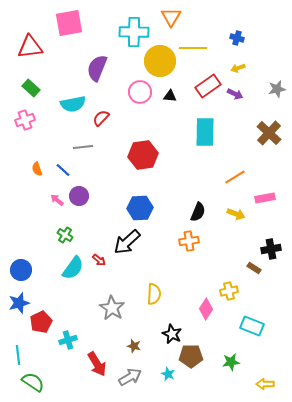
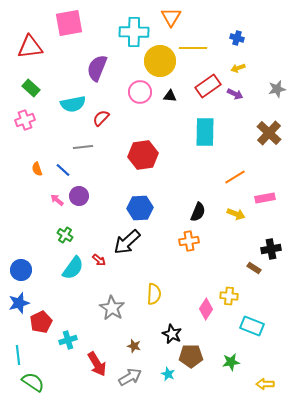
yellow cross at (229, 291): moved 5 px down; rotated 18 degrees clockwise
